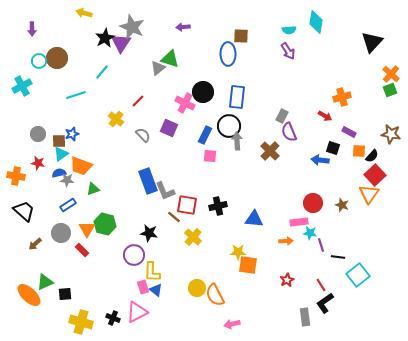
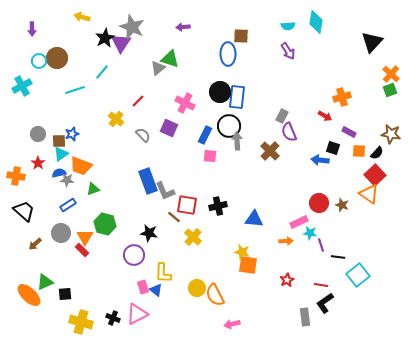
yellow arrow at (84, 13): moved 2 px left, 4 px down
cyan semicircle at (289, 30): moved 1 px left, 4 px up
black circle at (203, 92): moved 17 px right
cyan line at (76, 95): moved 1 px left, 5 px up
black semicircle at (372, 156): moved 5 px right, 3 px up
red star at (38, 163): rotated 24 degrees clockwise
orange triangle at (369, 194): rotated 30 degrees counterclockwise
red circle at (313, 203): moved 6 px right
pink rectangle at (299, 222): rotated 18 degrees counterclockwise
orange triangle at (87, 229): moved 2 px left, 8 px down
yellow star at (238, 252): moved 4 px right; rotated 14 degrees clockwise
yellow L-shape at (152, 272): moved 11 px right, 1 px down
red line at (321, 285): rotated 48 degrees counterclockwise
pink triangle at (137, 312): moved 2 px down
